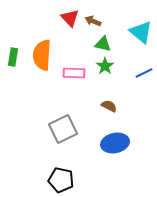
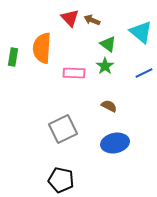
brown arrow: moved 1 px left, 1 px up
green triangle: moved 5 px right; rotated 24 degrees clockwise
orange semicircle: moved 7 px up
